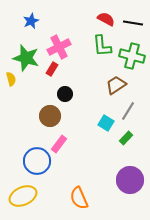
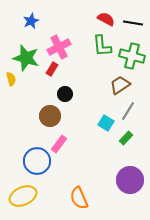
brown trapezoid: moved 4 px right
